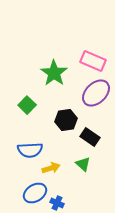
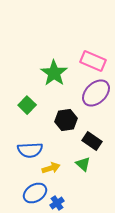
black rectangle: moved 2 px right, 4 px down
blue cross: rotated 32 degrees clockwise
